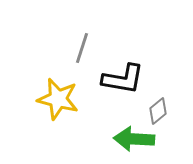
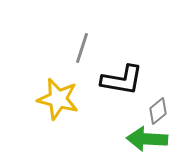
black L-shape: moved 1 px left, 1 px down
green arrow: moved 13 px right
